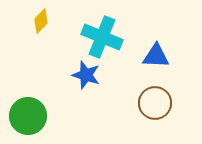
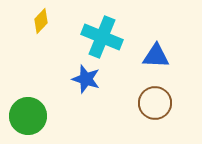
blue star: moved 4 px down
